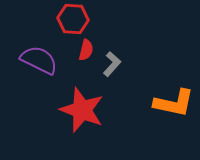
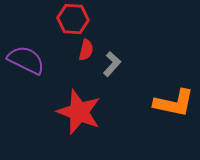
purple semicircle: moved 13 px left
red star: moved 3 px left, 2 px down
